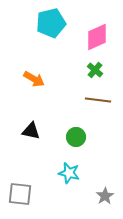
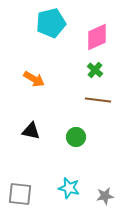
cyan star: moved 15 px down
gray star: rotated 24 degrees clockwise
